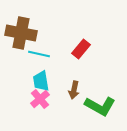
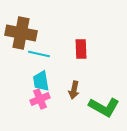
red rectangle: rotated 42 degrees counterclockwise
pink cross: rotated 18 degrees clockwise
green L-shape: moved 4 px right, 1 px down
